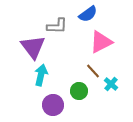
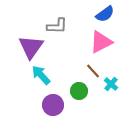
blue semicircle: moved 17 px right
purple triangle: moved 2 px left; rotated 12 degrees clockwise
cyan arrow: rotated 55 degrees counterclockwise
